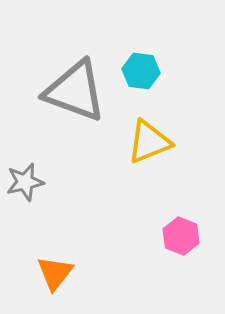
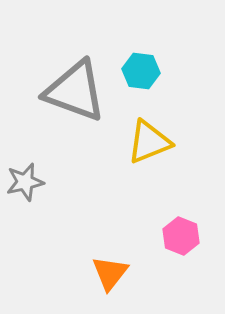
orange triangle: moved 55 px right
